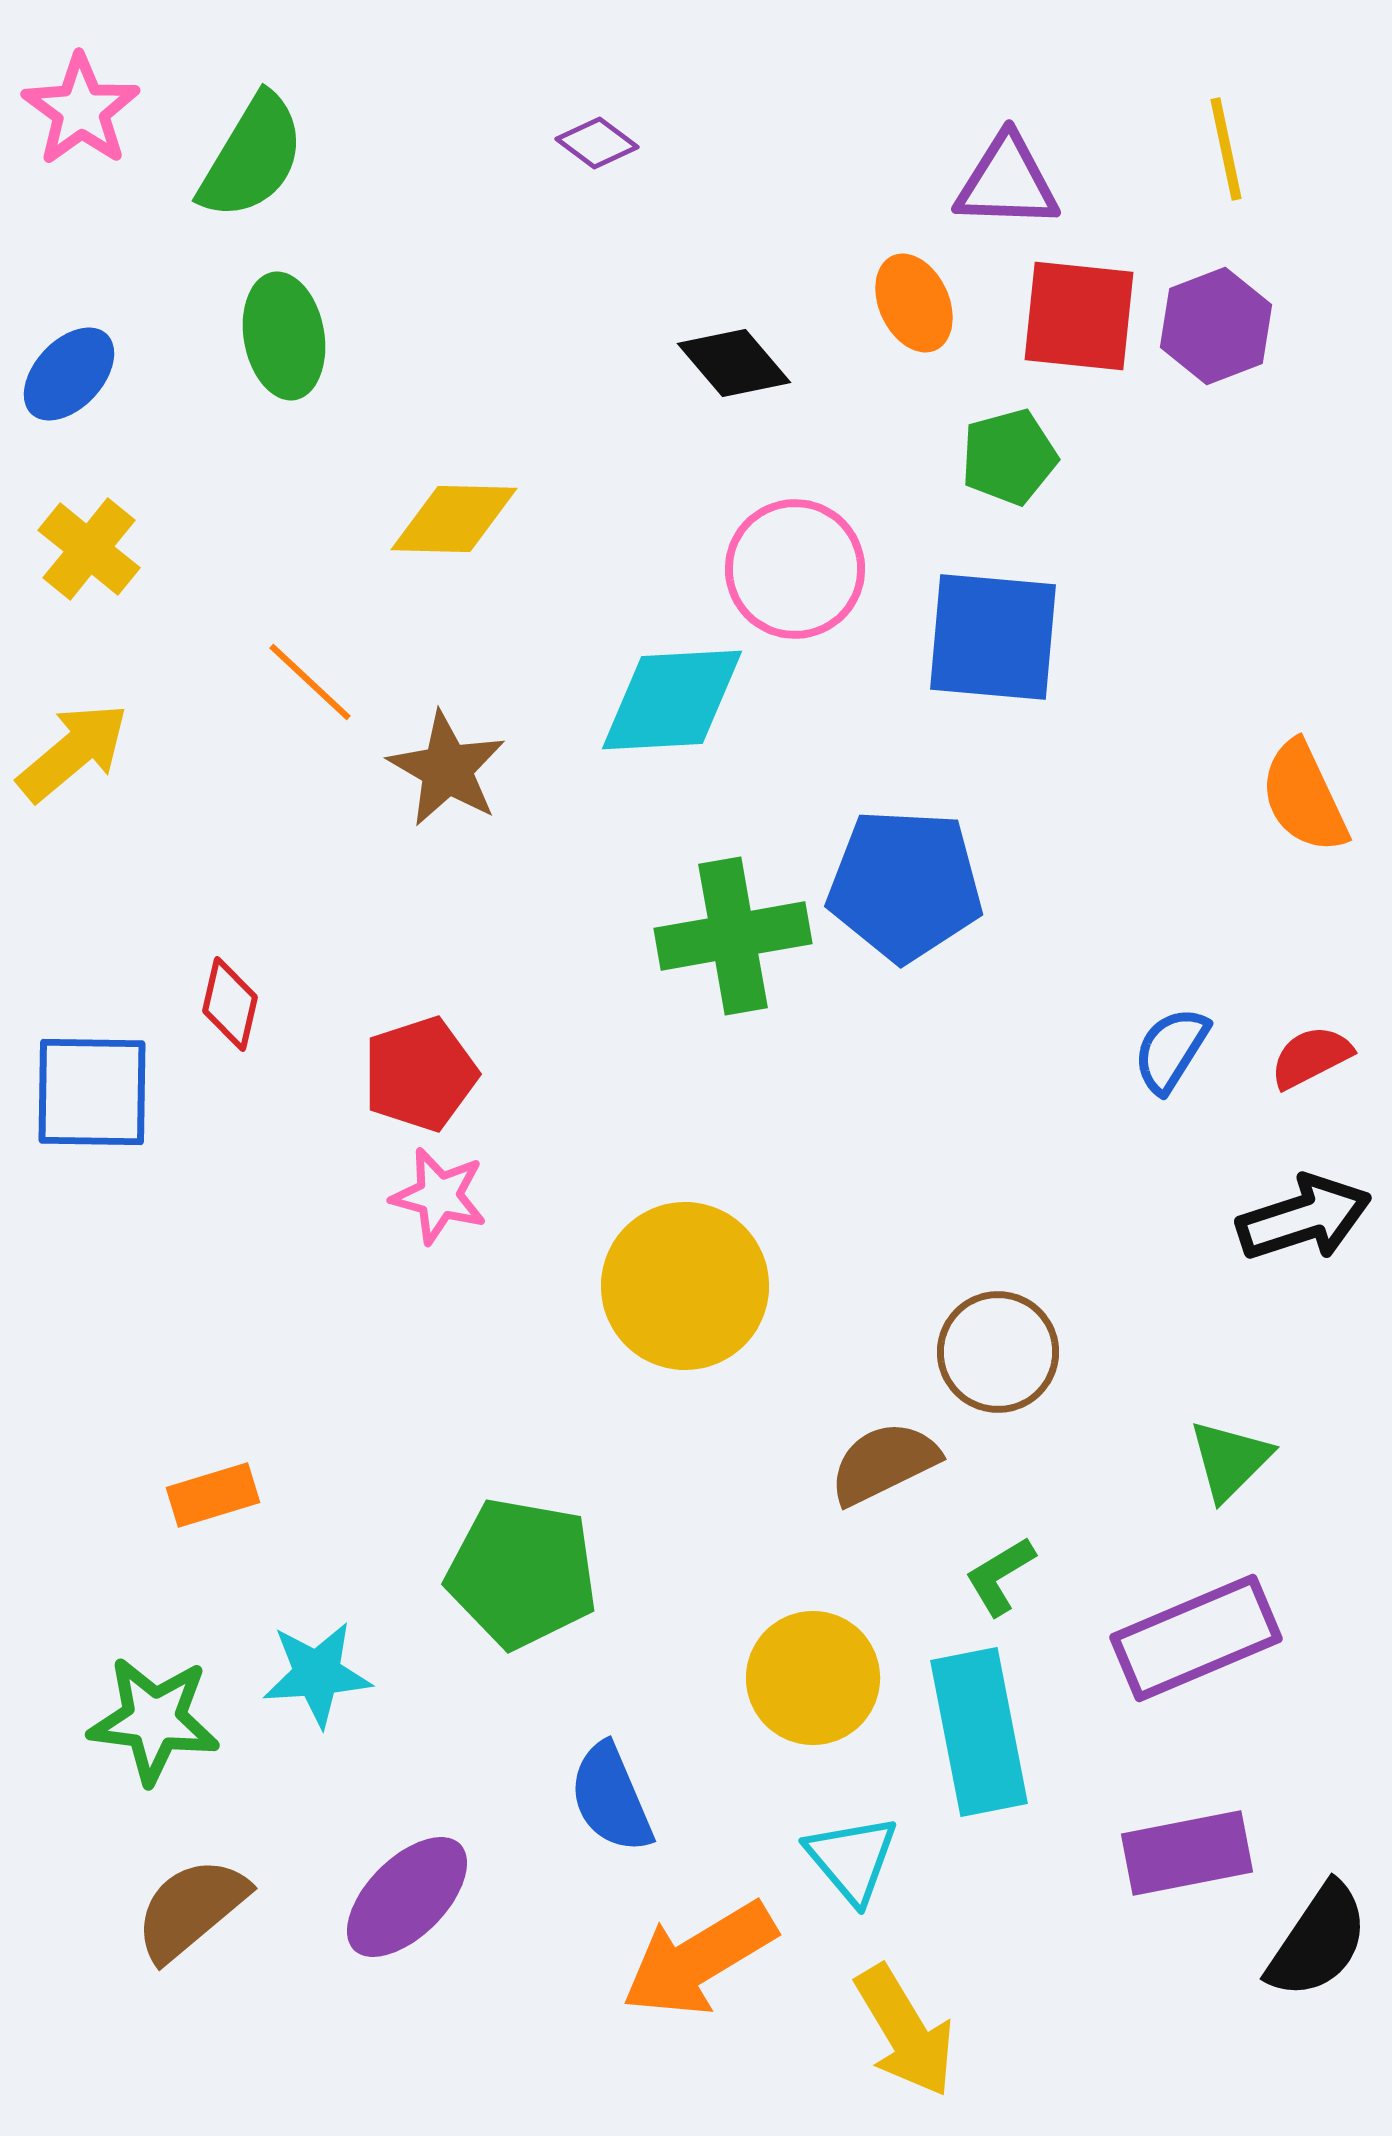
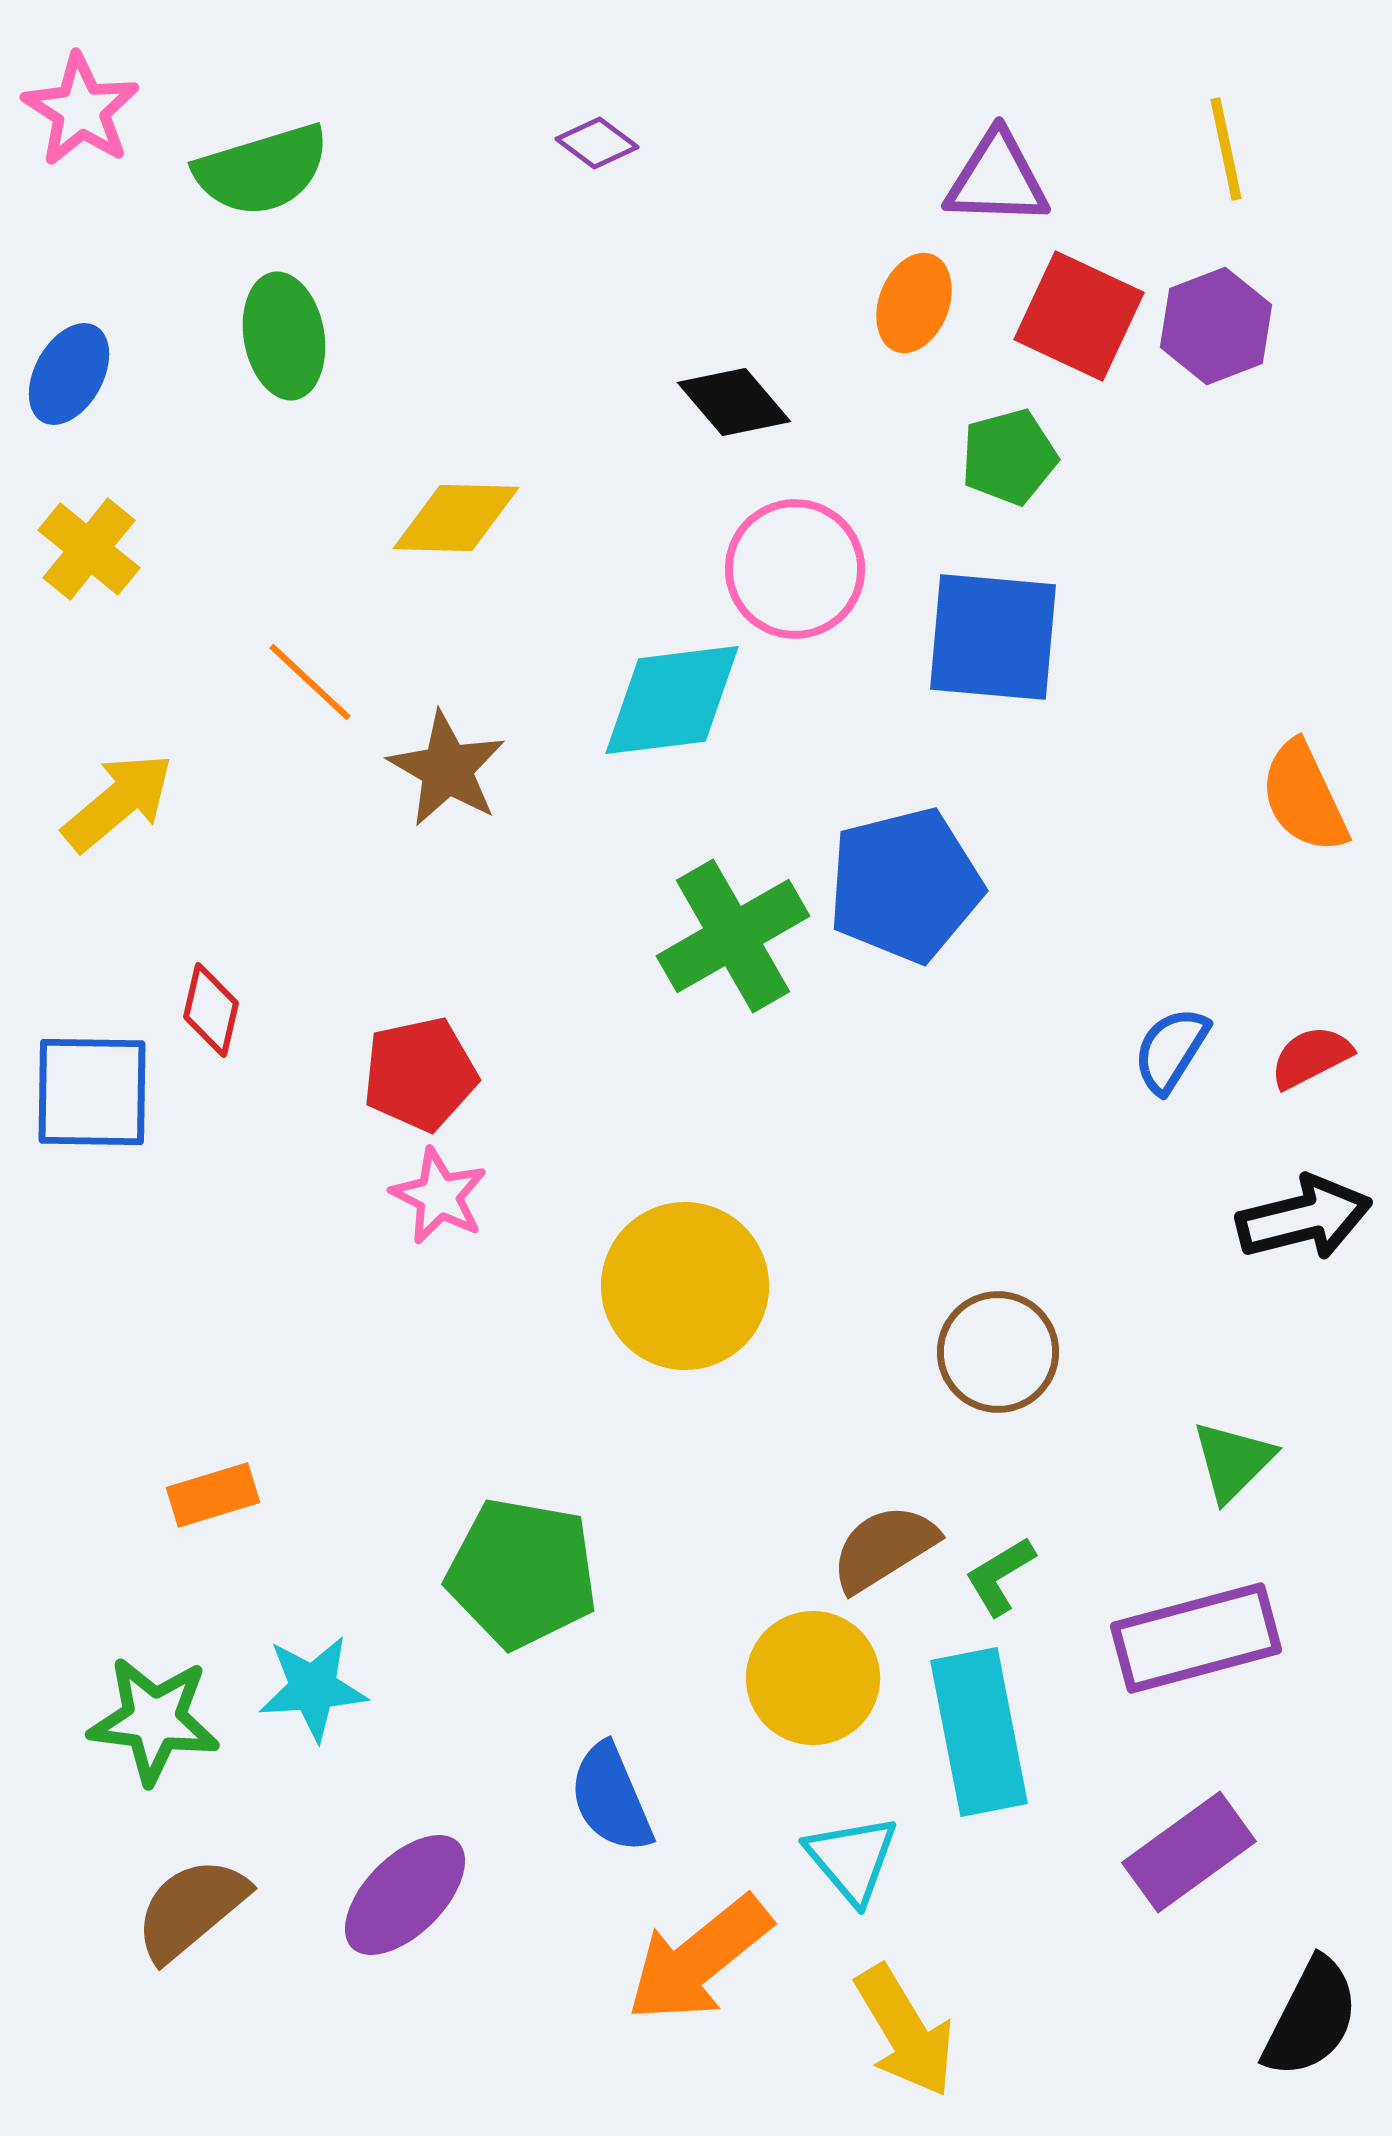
pink star at (81, 110): rotated 3 degrees counterclockwise
green semicircle at (252, 157): moved 10 px right, 13 px down; rotated 42 degrees clockwise
purple triangle at (1007, 182): moved 10 px left, 3 px up
orange ellipse at (914, 303): rotated 46 degrees clockwise
red square at (1079, 316): rotated 19 degrees clockwise
black diamond at (734, 363): moved 39 px down
blue ellipse at (69, 374): rotated 14 degrees counterclockwise
yellow diamond at (454, 519): moved 2 px right, 1 px up
cyan diamond at (672, 700): rotated 4 degrees counterclockwise
yellow arrow at (73, 752): moved 45 px right, 50 px down
blue pentagon at (905, 885): rotated 17 degrees counterclockwise
green cross at (733, 936): rotated 20 degrees counterclockwise
red diamond at (230, 1004): moved 19 px left, 6 px down
red pentagon at (420, 1074): rotated 6 degrees clockwise
pink star at (439, 1196): rotated 12 degrees clockwise
black arrow at (1304, 1218): rotated 4 degrees clockwise
green triangle at (1230, 1460): moved 3 px right, 1 px down
brown semicircle at (884, 1463): moved 85 px down; rotated 6 degrees counterclockwise
purple rectangle at (1196, 1638): rotated 8 degrees clockwise
cyan star at (317, 1674): moved 4 px left, 14 px down
purple rectangle at (1187, 1853): moved 2 px right, 1 px up; rotated 25 degrees counterclockwise
purple ellipse at (407, 1897): moved 2 px left, 2 px up
black semicircle at (1318, 1941): moved 7 px left, 77 px down; rotated 7 degrees counterclockwise
orange arrow at (699, 1959): rotated 8 degrees counterclockwise
